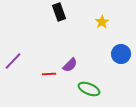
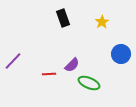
black rectangle: moved 4 px right, 6 px down
purple semicircle: moved 2 px right
green ellipse: moved 6 px up
